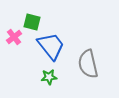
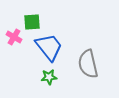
green square: rotated 18 degrees counterclockwise
pink cross: rotated 21 degrees counterclockwise
blue trapezoid: moved 2 px left, 1 px down
